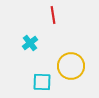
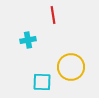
cyan cross: moved 2 px left, 3 px up; rotated 28 degrees clockwise
yellow circle: moved 1 px down
